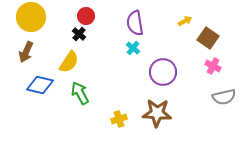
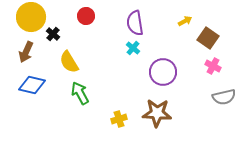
black cross: moved 26 px left
yellow semicircle: rotated 115 degrees clockwise
blue diamond: moved 8 px left
